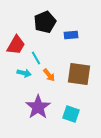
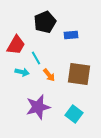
cyan arrow: moved 2 px left, 1 px up
purple star: rotated 20 degrees clockwise
cyan square: moved 3 px right; rotated 18 degrees clockwise
